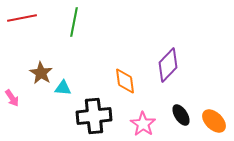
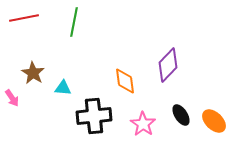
red line: moved 2 px right
brown star: moved 8 px left
